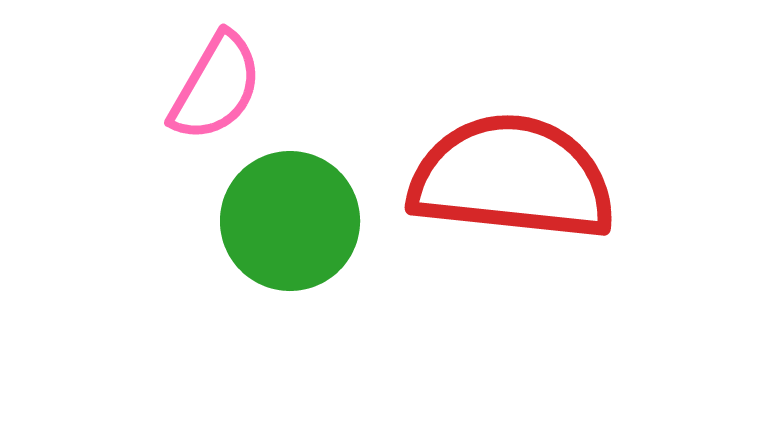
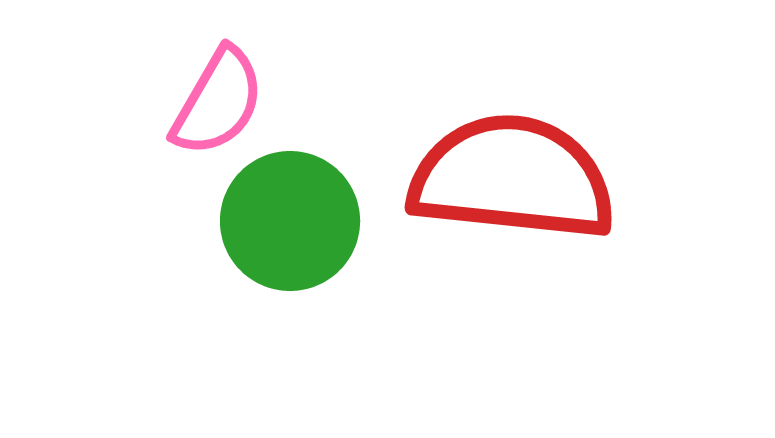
pink semicircle: moved 2 px right, 15 px down
